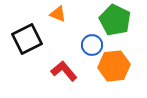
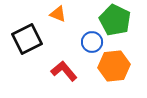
blue circle: moved 3 px up
